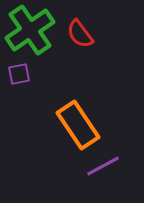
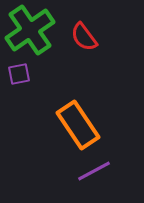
red semicircle: moved 4 px right, 3 px down
purple line: moved 9 px left, 5 px down
